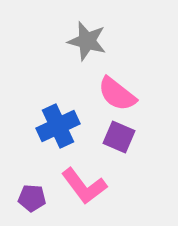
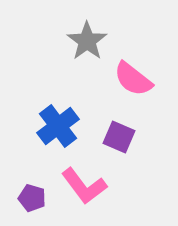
gray star: rotated 21 degrees clockwise
pink semicircle: moved 16 px right, 15 px up
blue cross: rotated 12 degrees counterclockwise
purple pentagon: rotated 12 degrees clockwise
